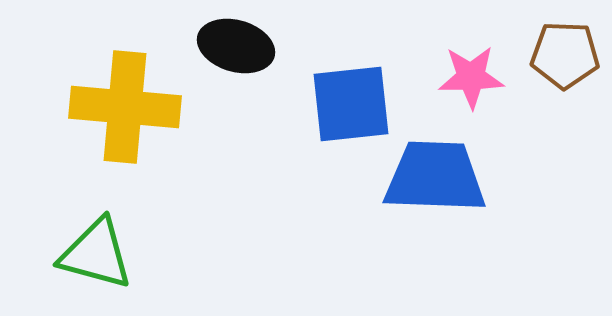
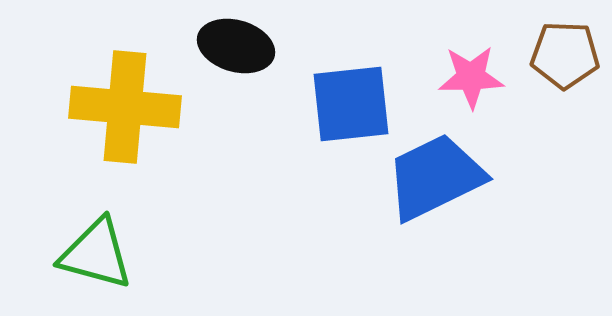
blue trapezoid: rotated 28 degrees counterclockwise
